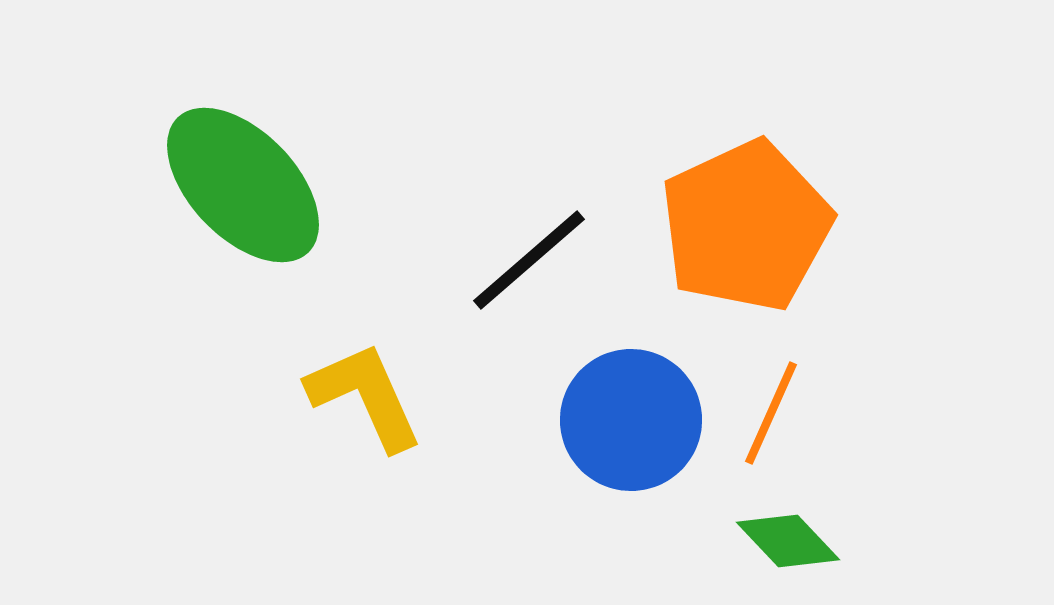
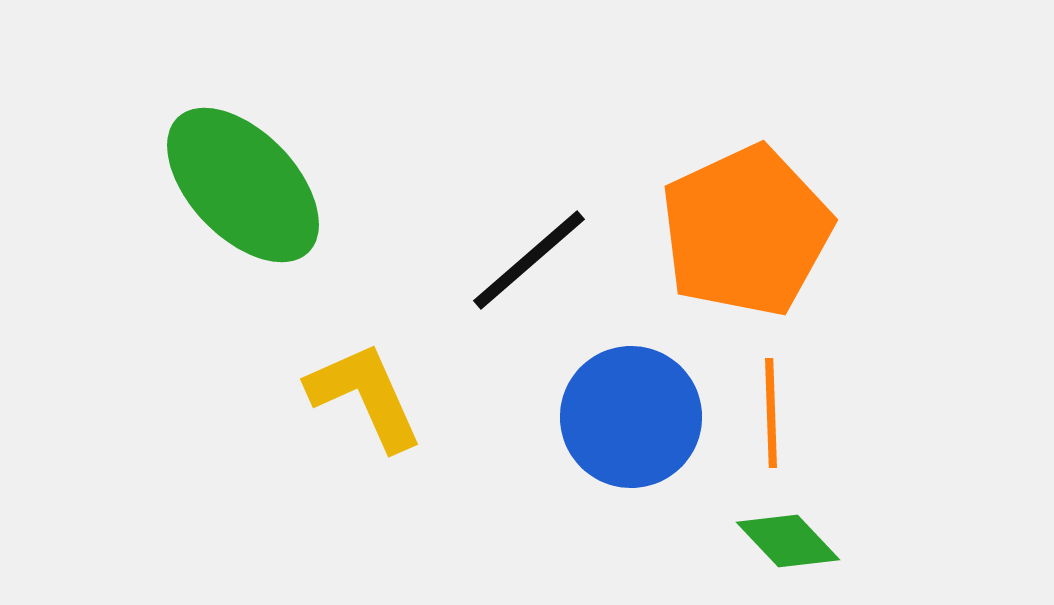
orange pentagon: moved 5 px down
orange line: rotated 26 degrees counterclockwise
blue circle: moved 3 px up
